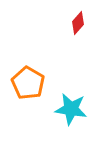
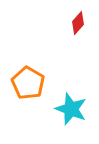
cyan star: rotated 12 degrees clockwise
